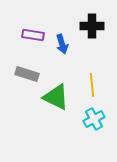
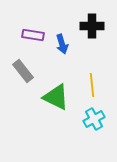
gray rectangle: moved 4 px left, 3 px up; rotated 35 degrees clockwise
